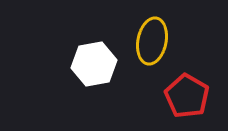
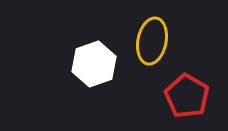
white hexagon: rotated 9 degrees counterclockwise
